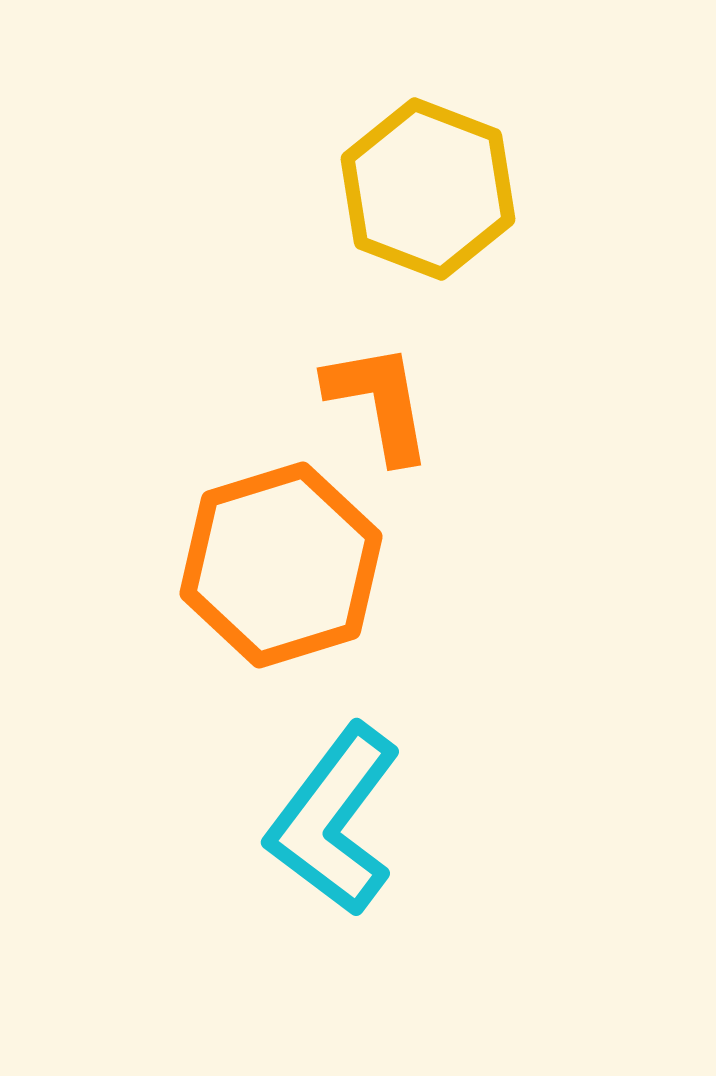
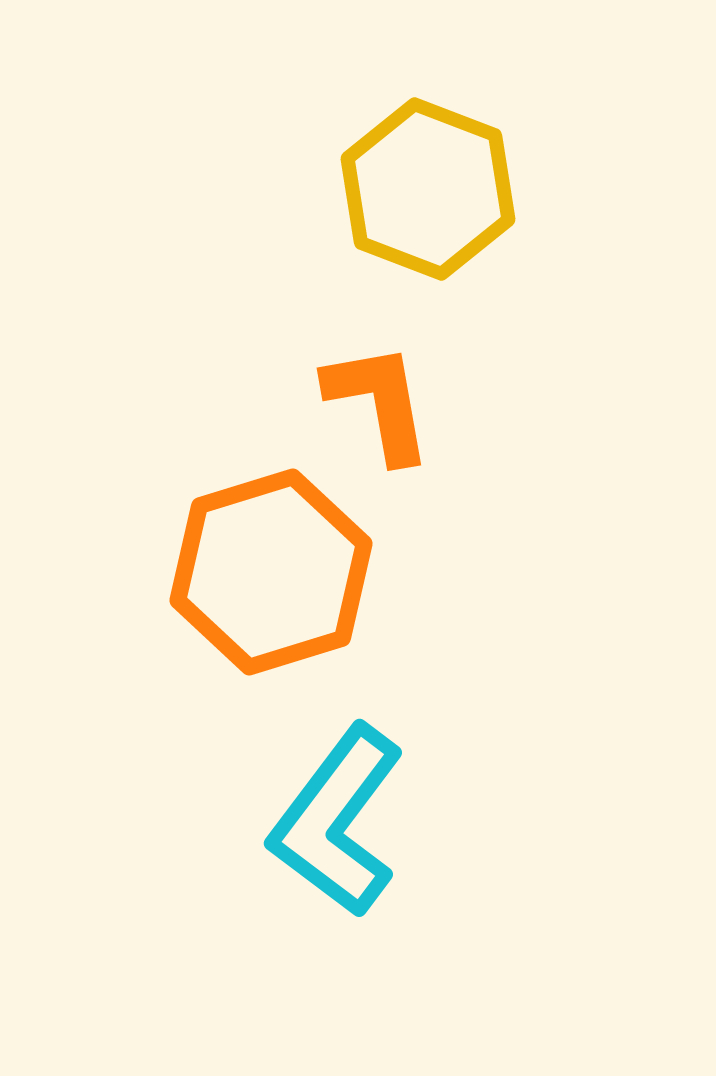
orange hexagon: moved 10 px left, 7 px down
cyan L-shape: moved 3 px right, 1 px down
